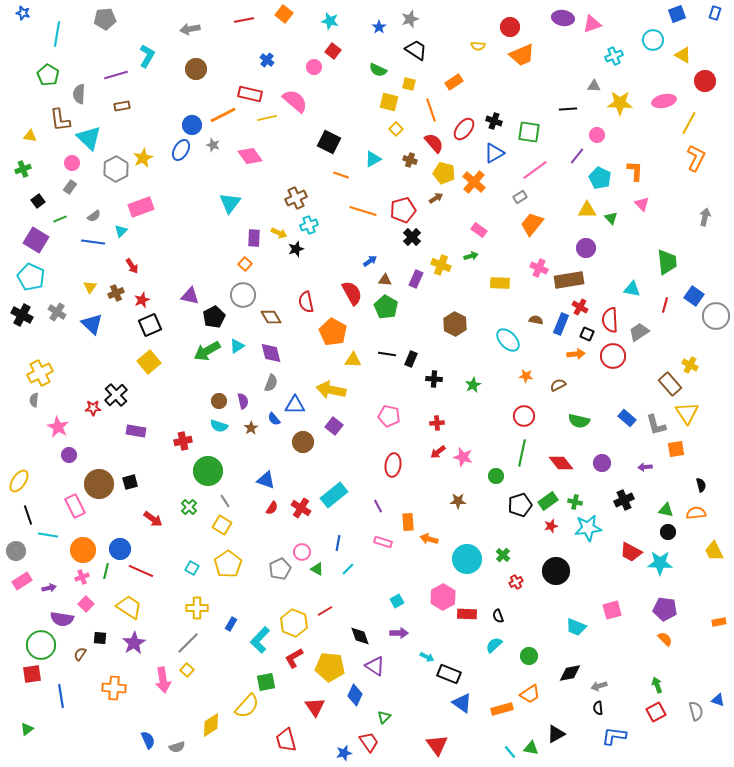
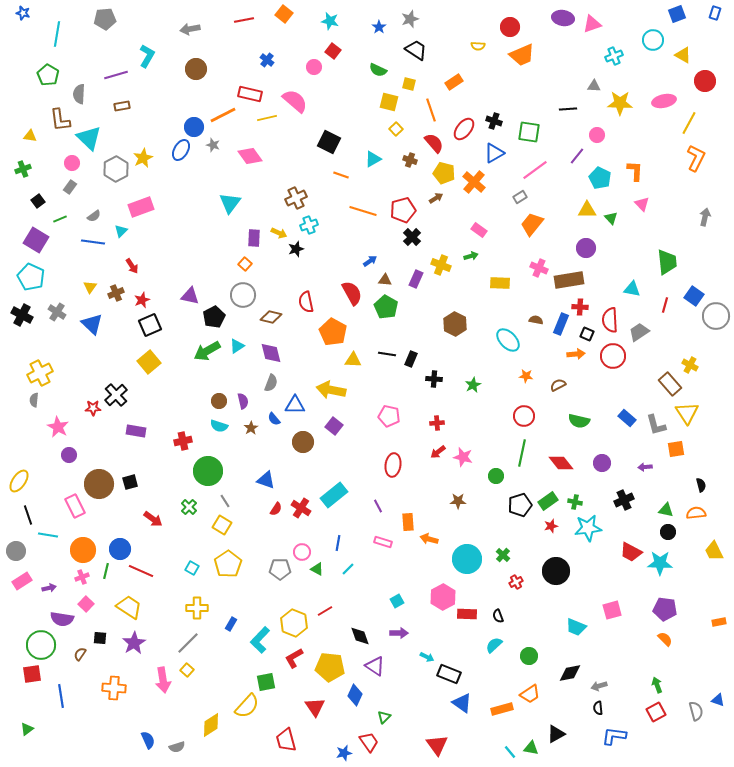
blue circle at (192, 125): moved 2 px right, 2 px down
red cross at (580, 307): rotated 28 degrees counterclockwise
brown diamond at (271, 317): rotated 45 degrees counterclockwise
red semicircle at (272, 508): moved 4 px right, 1 px down
gray pentagon at (280, 569): rotated 25 degrees clockwise
